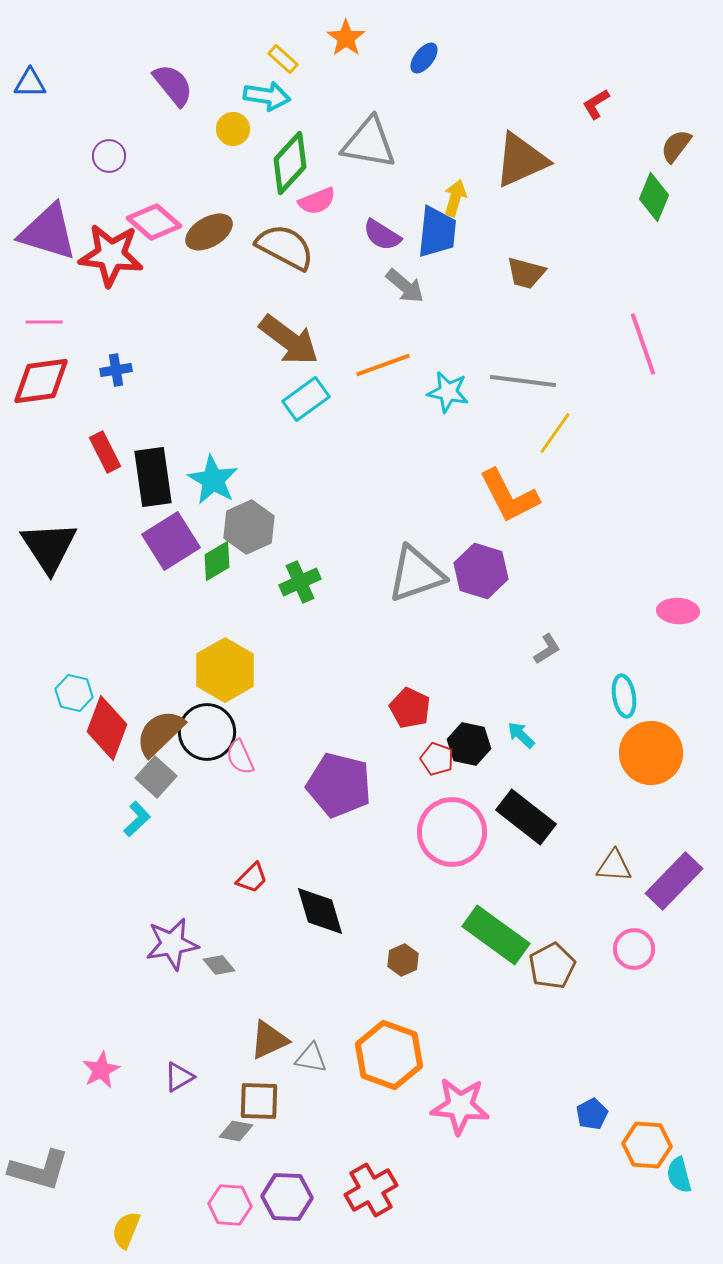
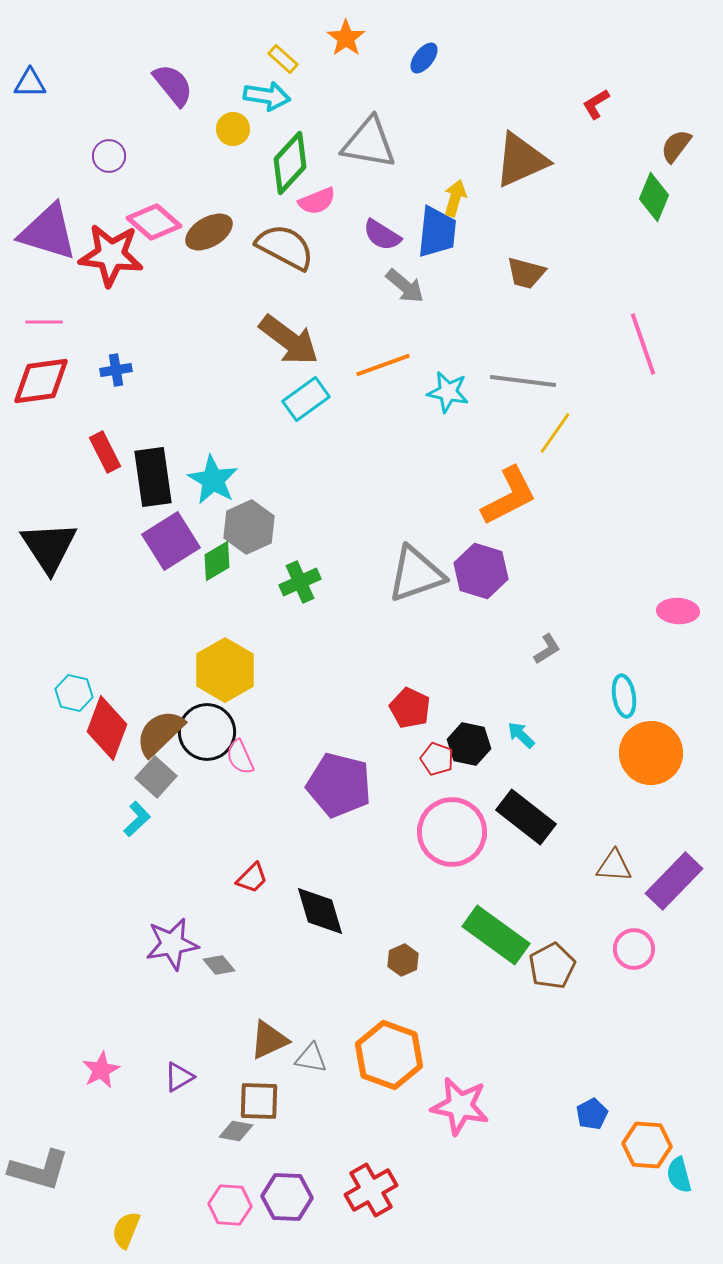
orange L-shape at (509, 496): rotated 90 degrees counterclockwise
pink star at (460, 1106): rotated 6 degrees clockwise
